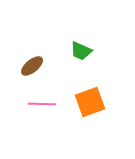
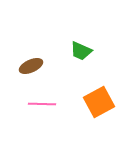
brown ellipse: moved 1 px left; rotated 15 degrees clockwise
orange square: moved 9 px right; rotated 8 degrees counterclockwise
